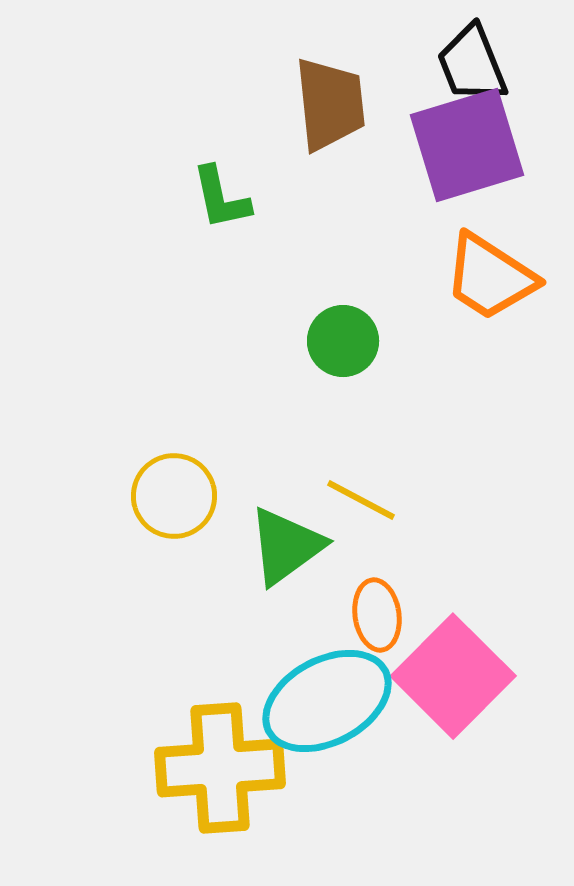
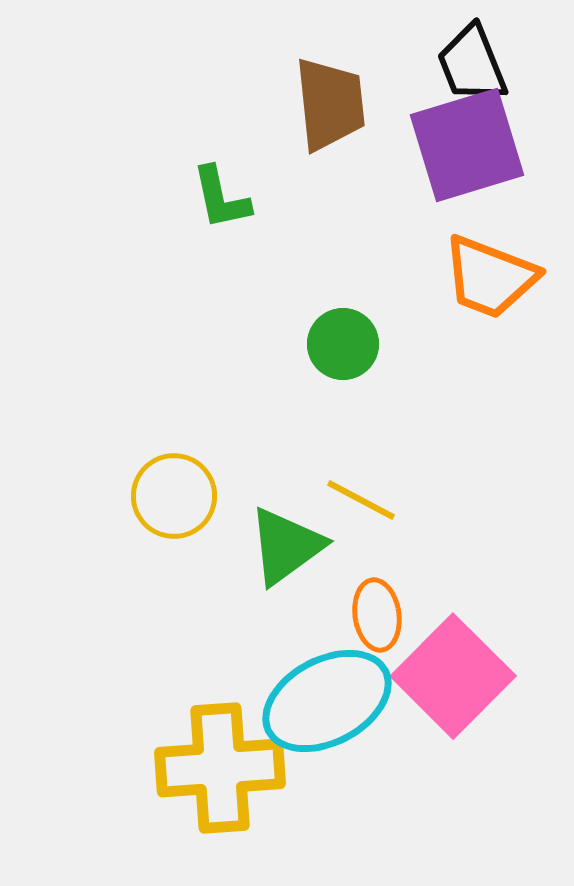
orange trapezoid: rotated 12 degrees counterclockwise
green circle: moved 3 px down
